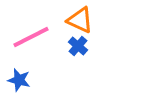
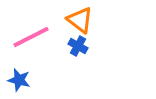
orange triangle: rotated 12 degrees clockwise
blue cross: rotated 12 degrees counterclockwise
